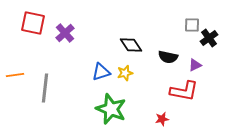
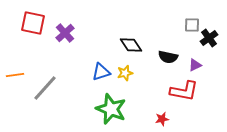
gray line: rotated 36 degrees clockwise
